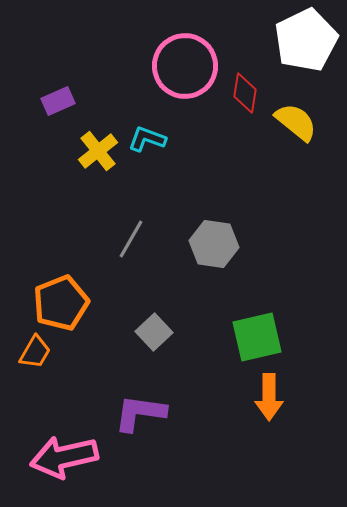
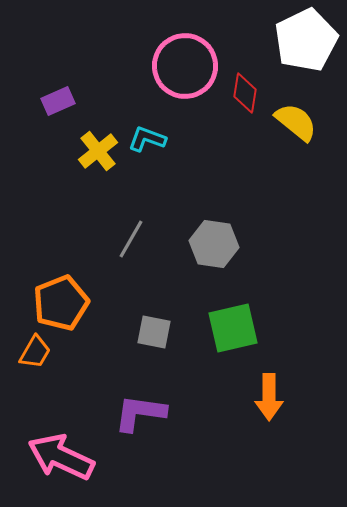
gray square: rotated 36 degrees counterclockwise
green square: moved 24 px left, 9 px up
pink arrow: moved 3 px left; rotated 38 degrees clockwise
